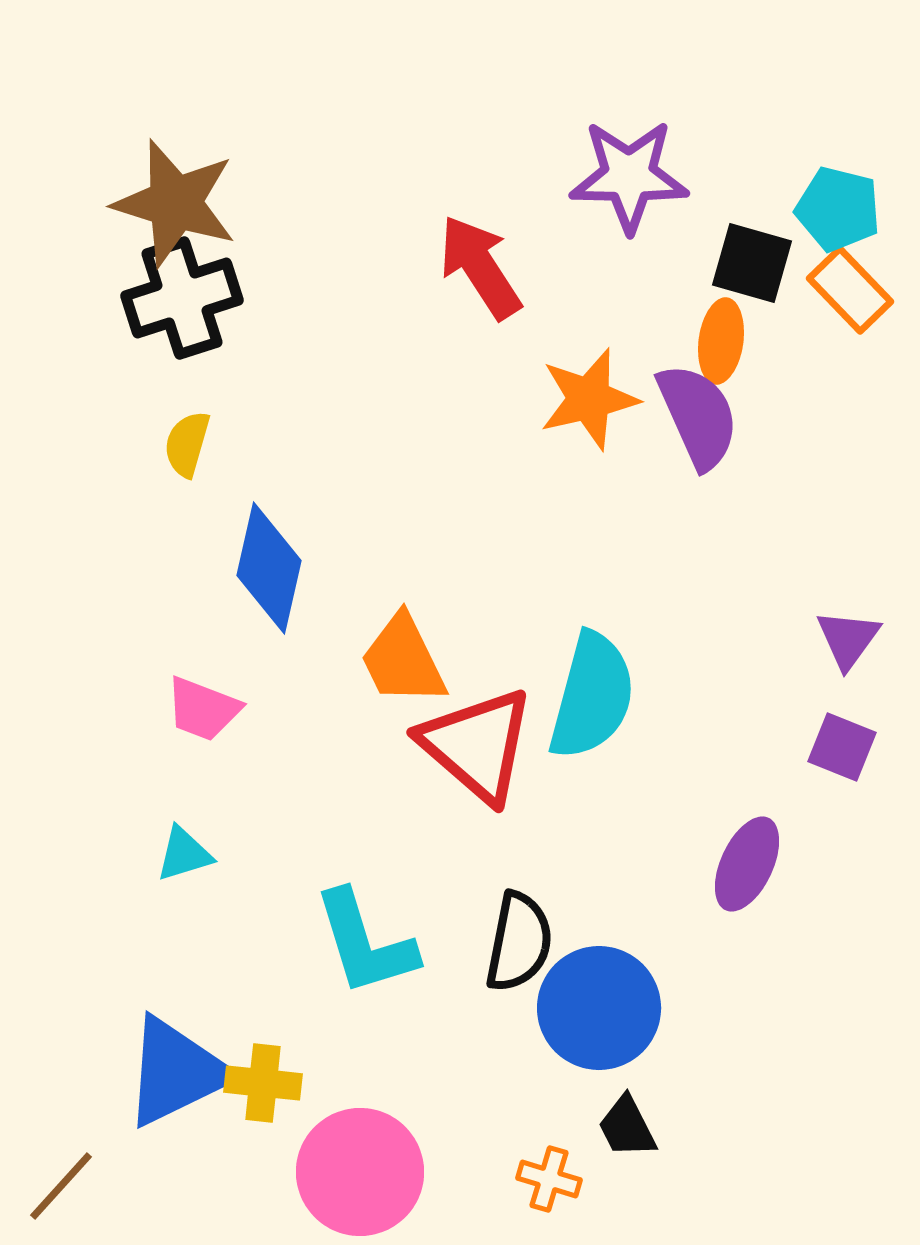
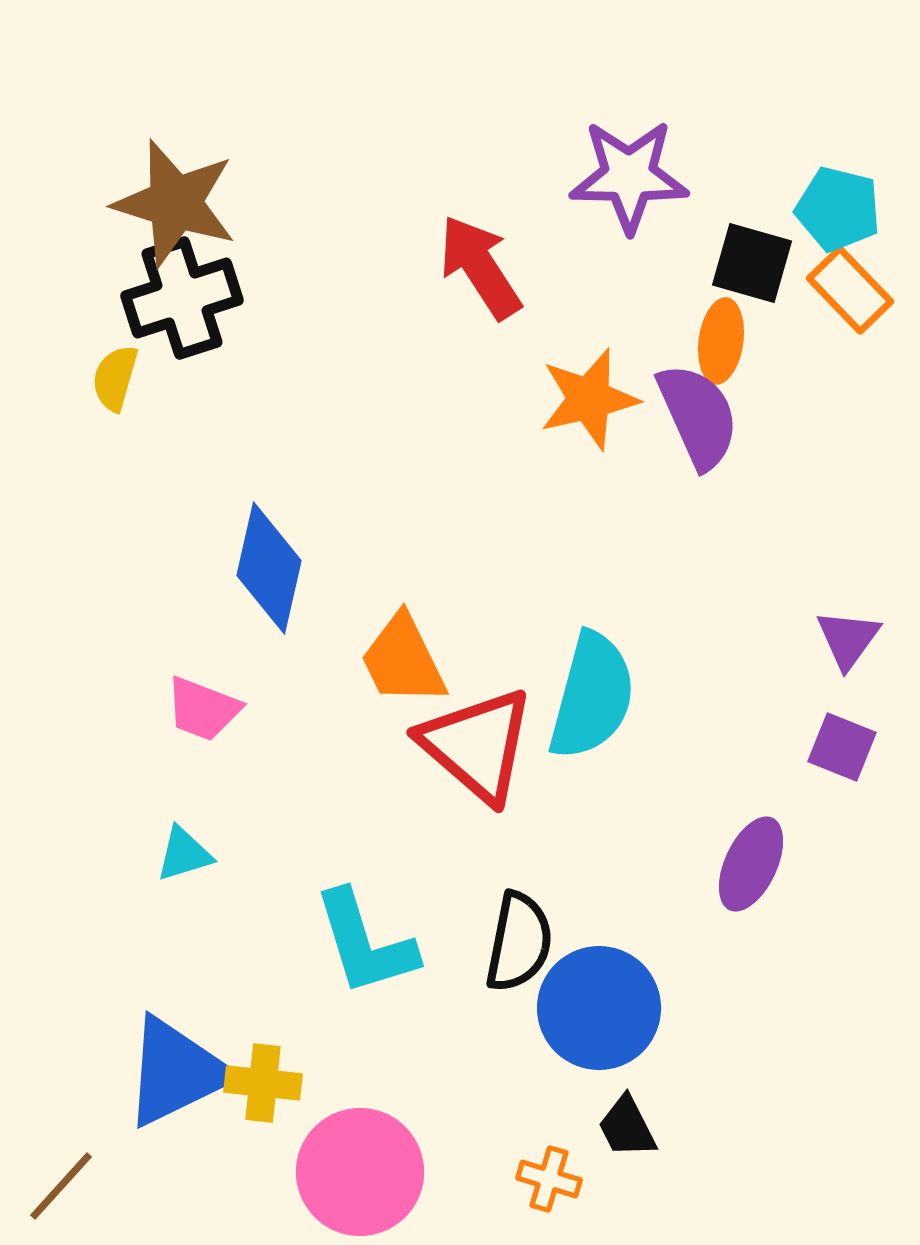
yellow semicircle: moved 72 px left, 66 px up
purple ellipse: moved 4 px right
